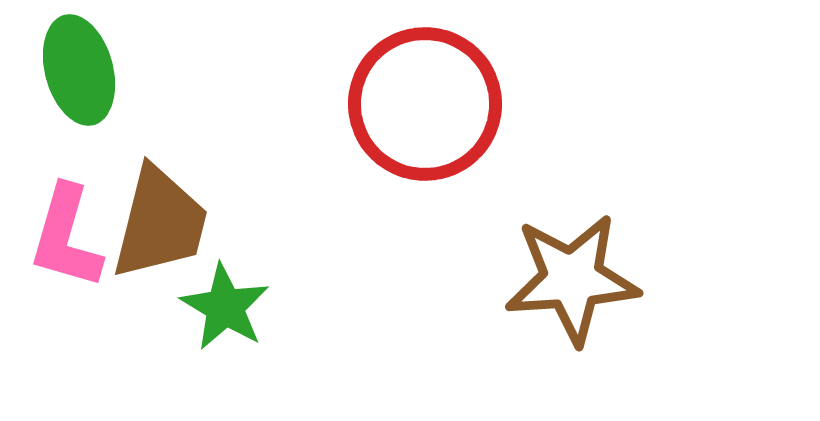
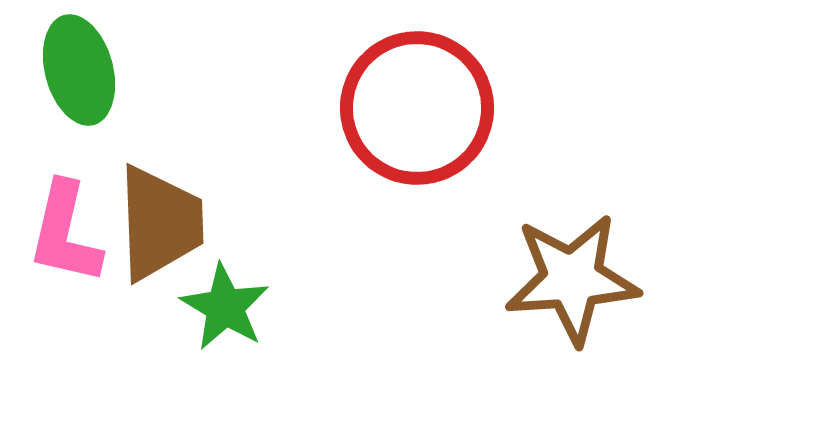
red circle: moved 8 px left, 4 px down
brown trapezoid: rotated 16 degrees counterclockwise
pink L-shape: moved 1 px left, 4 px up; rotated 3 degrees counterclockwise
